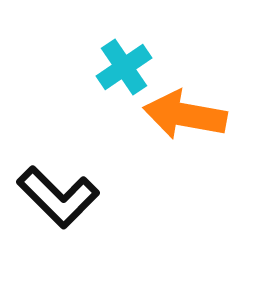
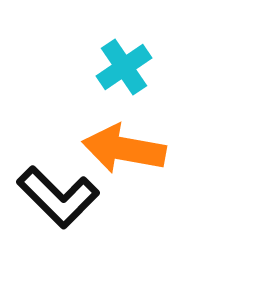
orange arrow: moved 61 px left, 34 px down
